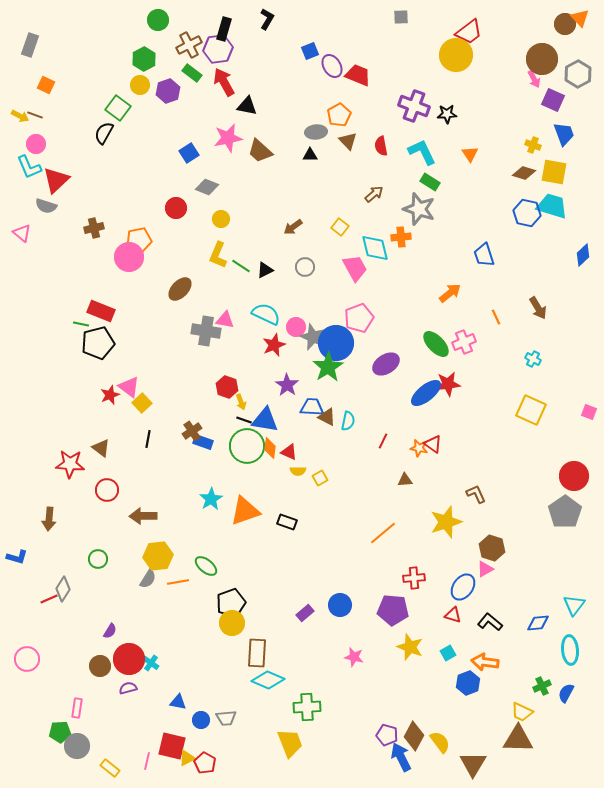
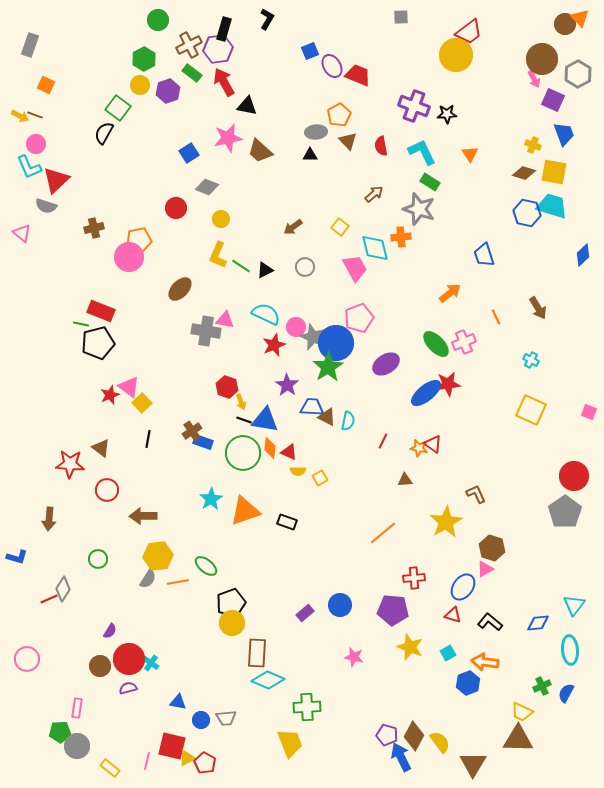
cyan cross at (533, 359): moved 2 px left, 1 px down
green circle at (247, 446): moved 4 px left, 7 px down
yellow star at (446, 522): rotated 12 degrees counterclockwise
